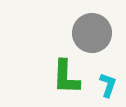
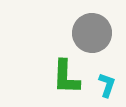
cyan L-shape: moved 1 px left
